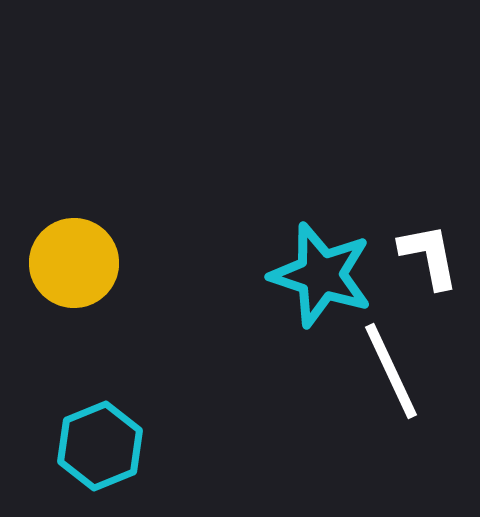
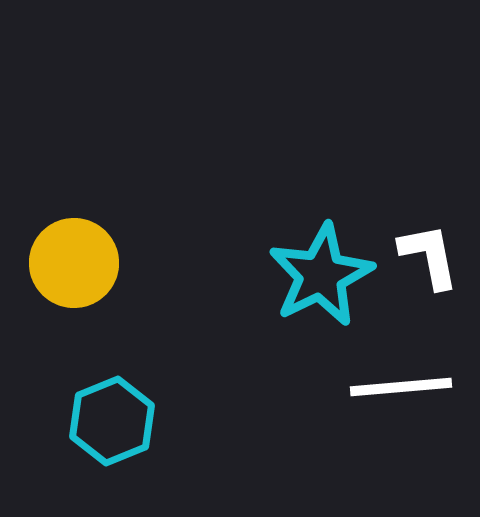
cyan star: rotated 28 degrees clockwise
white line: moved 10 px right, 16 px down; rotated 70 degrees counterclockwise
cyan hexagon: moved 12 px right, 25 px up
